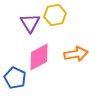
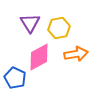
yellow hexagon: moved 4 px right, 13 px down
